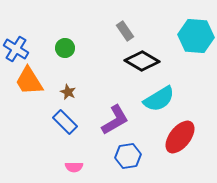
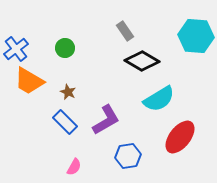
blue cross: rotated 20 degrees clockwise
orange trapezoid: rotated 28 degrees counterclockwise
purple L-shape: moved 9 px left
pink semicircle: rotated 60 degrees counterclockwise
